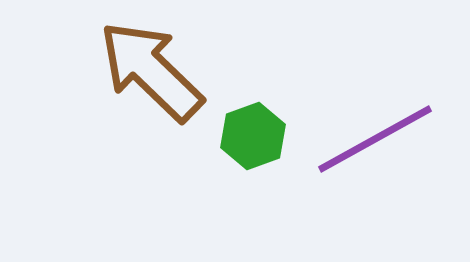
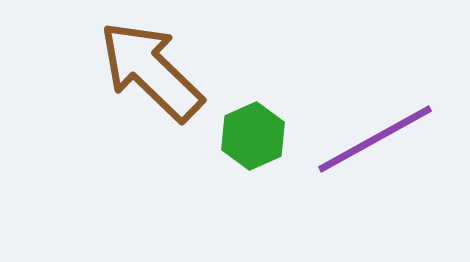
green hexagon: rotated 4 degrees counterclockwise
